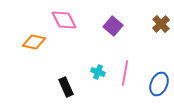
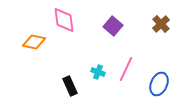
pink diamond: rotated 20 degrees clockwise
pink line: moved 1 px right, 4 px up; rotated 15 degrees clockwise
black rectangle: moved 4 px right, 1 px up
